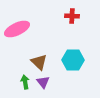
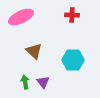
red cross: moved 1 px up
pink ellipse: moved 4 px right, 12 px up
brown triangle: moved 5 px left, 11 px up
